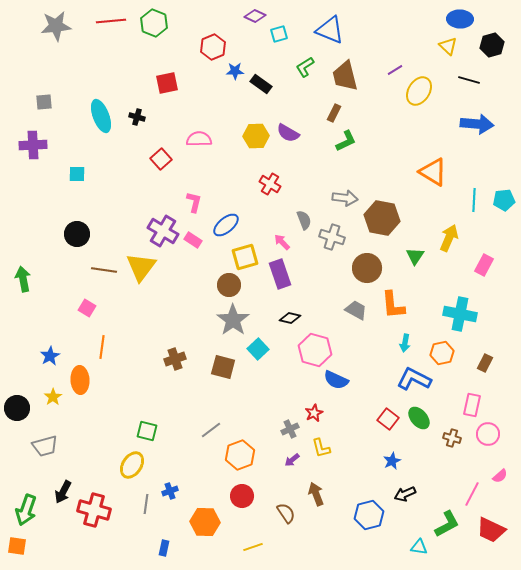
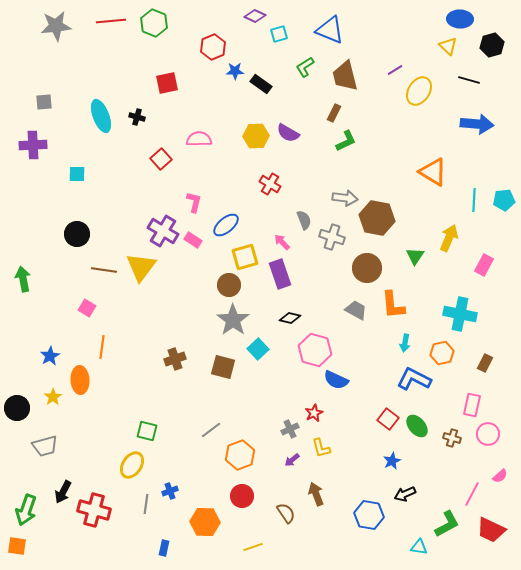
brown hexagon at (382, 218): moved 5 px left
green ellipse at (419, 418): moved 2 px left, 8 px down
blue hexagon at (369, 515): rotated 24 degrees clockwise
